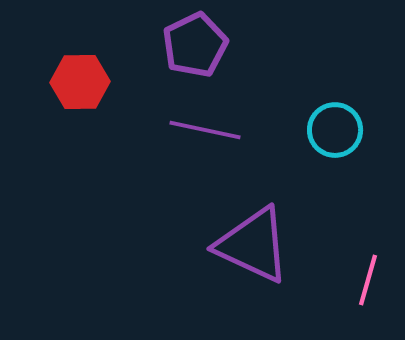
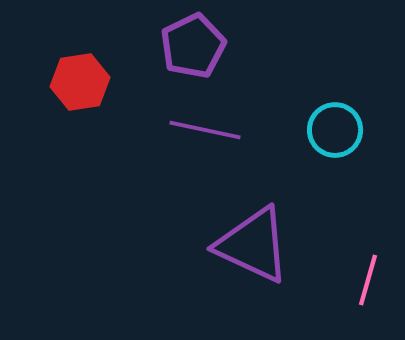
purple pentagon: moved 2 px left, 1 px down
red hexagon: rotated 8 degrees counterclockwise
